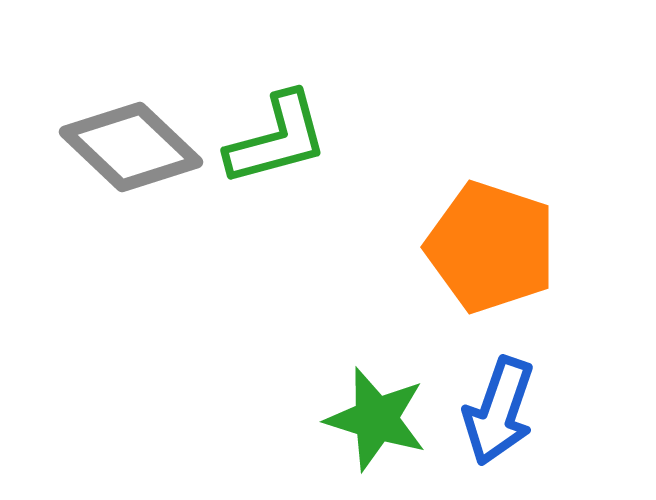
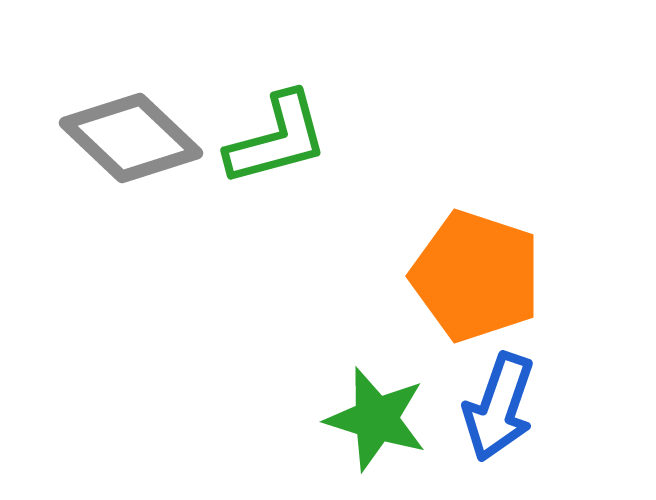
gray diamond: moved 9 px up
orange pentagon: moved 15 px left, 29 px down
blue arrow: moved 4 px up
